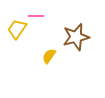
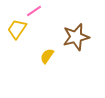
pink line: moved 2 px left, 5 px up; rotated 35 degrees counterclockwise
yellow semicircle: moved 2 px left
